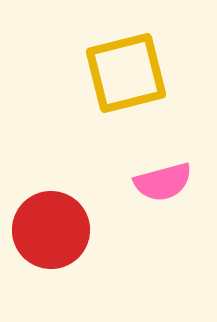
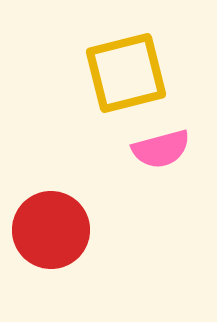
pink semicircle: moved 2 px left, 33 px up
